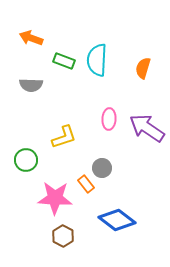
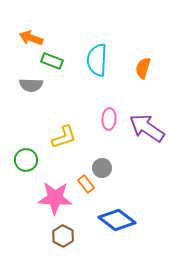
green rectangle: moved 12 px left
